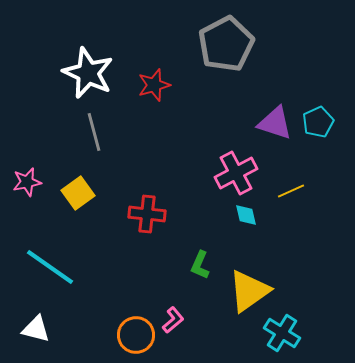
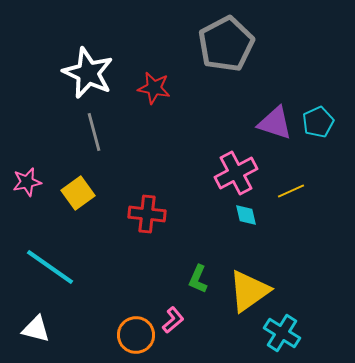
red star: moved 3 px down; rotated 28 degrees clockwise
green L-shape: moved 2 px left, 14 px down
